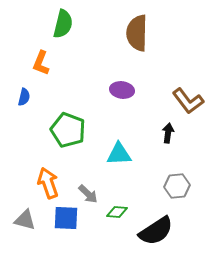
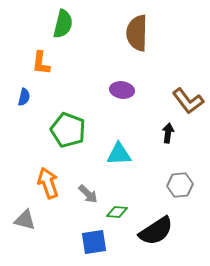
orange L-shape: rotated 15 degrees counterclockwise
gray hexagon: moved 3 px right, 1 px up
blue square: moved 28 px right, 24 px down; rotated 12 degrees counterclockwise
